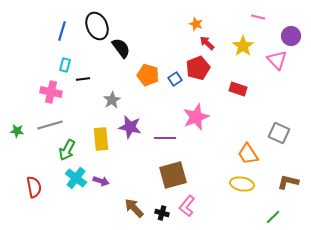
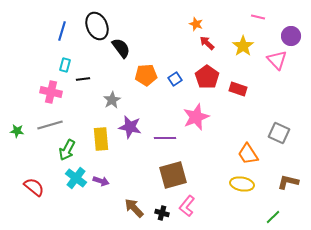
red pentagon: moved 9 px right, 9 px down; rotated 15 degrees counterclockwise
orange pentagon: moved 2 px left; rotated 20 degrees counterclockwise
red semicircle: rotated 40 degrees counterclockwise
